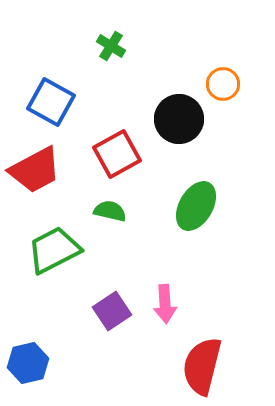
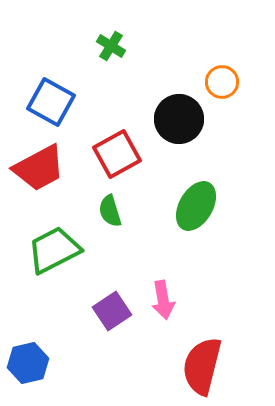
orange circle: moved 1 px left, 2 px up
red trapezoid: moved 4 px right, 2 px up
green semicircle: rotated 120 degrees counterclockwise
pink arrow: moved 2 px left, 4 px up; rotated 6 degrees counterclockwise
